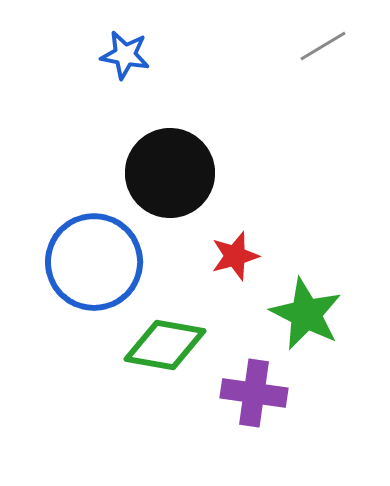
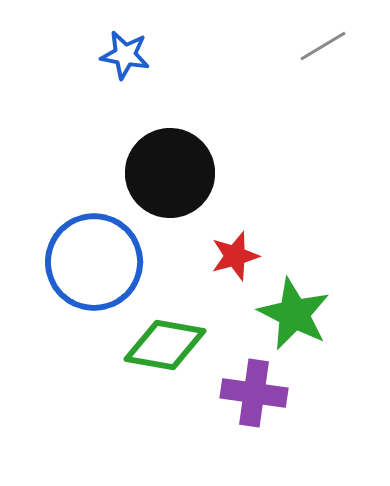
green star: moved 12 px left
